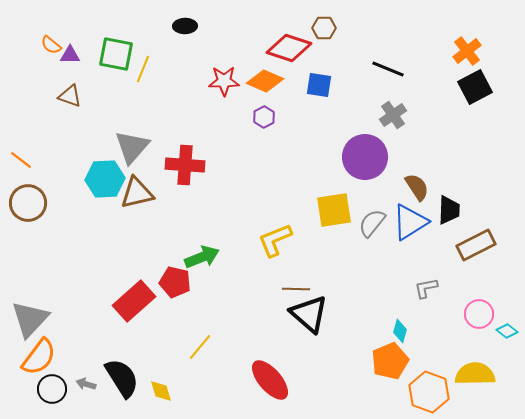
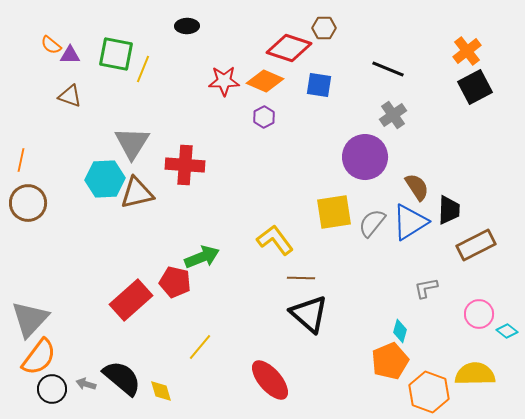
black ellipse at (185, 26): moved 2 px right
gray triangle at (132, 147): moved 4 px up; rotated 9 degrees counterclockwise
orange line at (21, 160): rotated 65 degrees clockwise
yellow square at (334, 210): moved 2 px down
yellow L-shape at (275, 240): rotated 75 degrees clockwise
brown line at (296, 289): moved 5 px right, 11 px up
red rectangle at (134, 301): moved 3 px left, 1 px up
black semicircle at (122, 378): rotated 18 degrees counterclockwise
